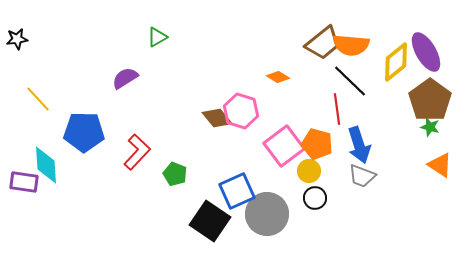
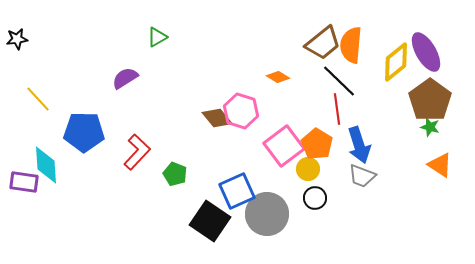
orange semicircle: rotated 90 degrees clockwise
black line: moved 11 px left
orange pentagon: rotated 16 degrees clockwise
yellow circle: moved 1 px left, 2 px up
